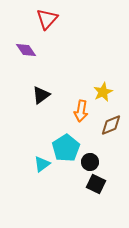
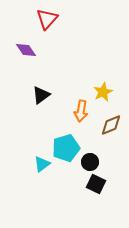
cyan pentagon: rotated 16 degrees clockwise
